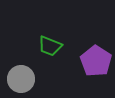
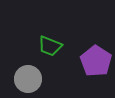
gray circle: moved 7 px right
